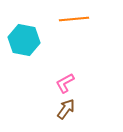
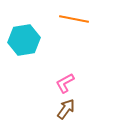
orange line: rotated 16 degrees clockwise
cyan hexagon: rotated 20 degrees counterclockwise
